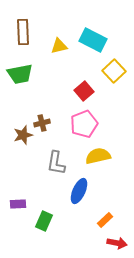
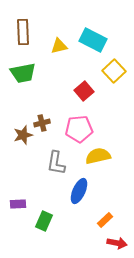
green trapezoid: moved 3 px right, 1 px up
pink pentagon: moved 5 px left, 5 px down; rotated 16 degrees clockwise
